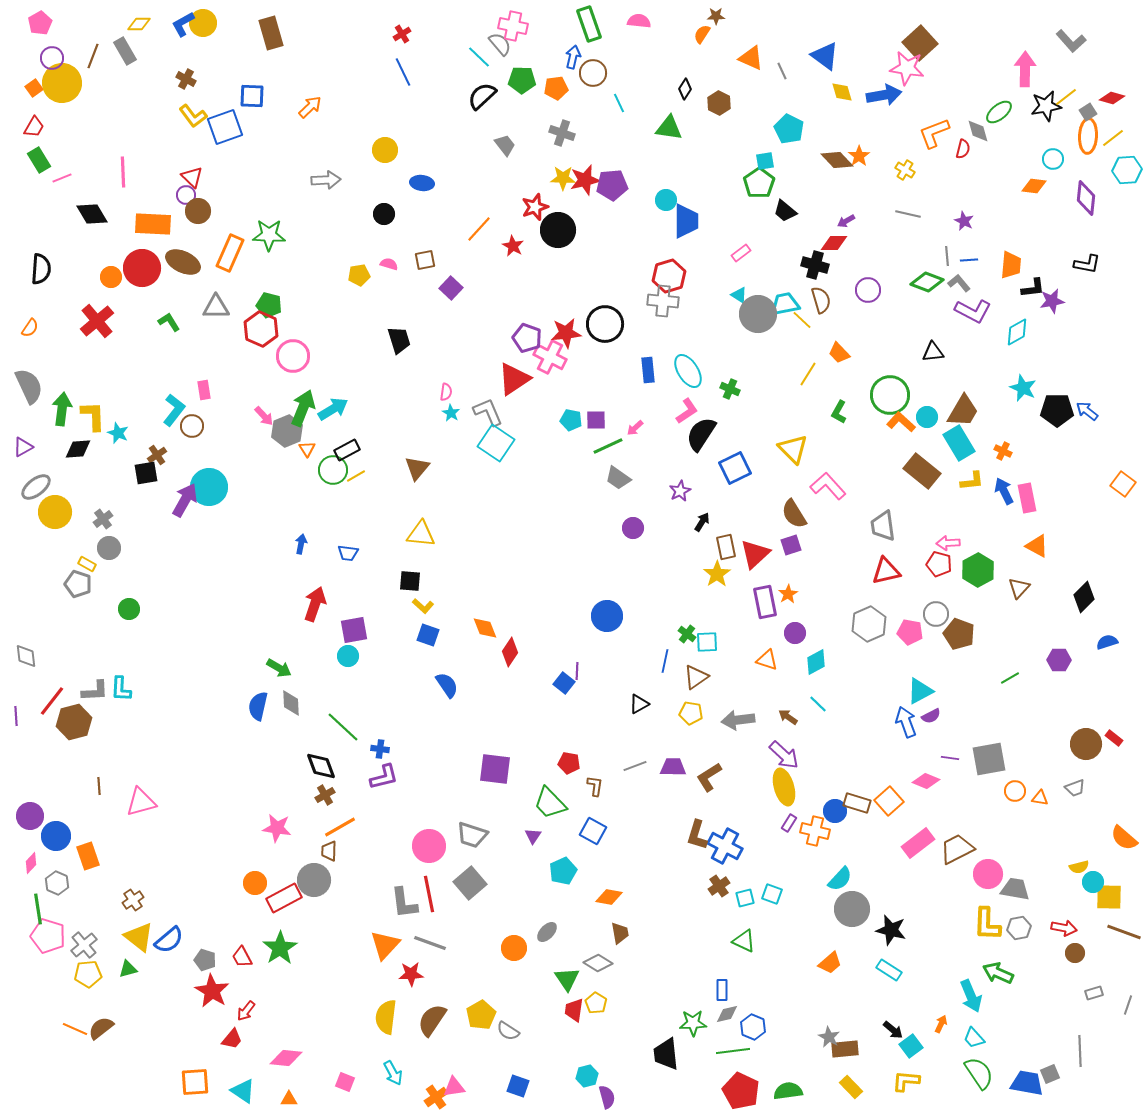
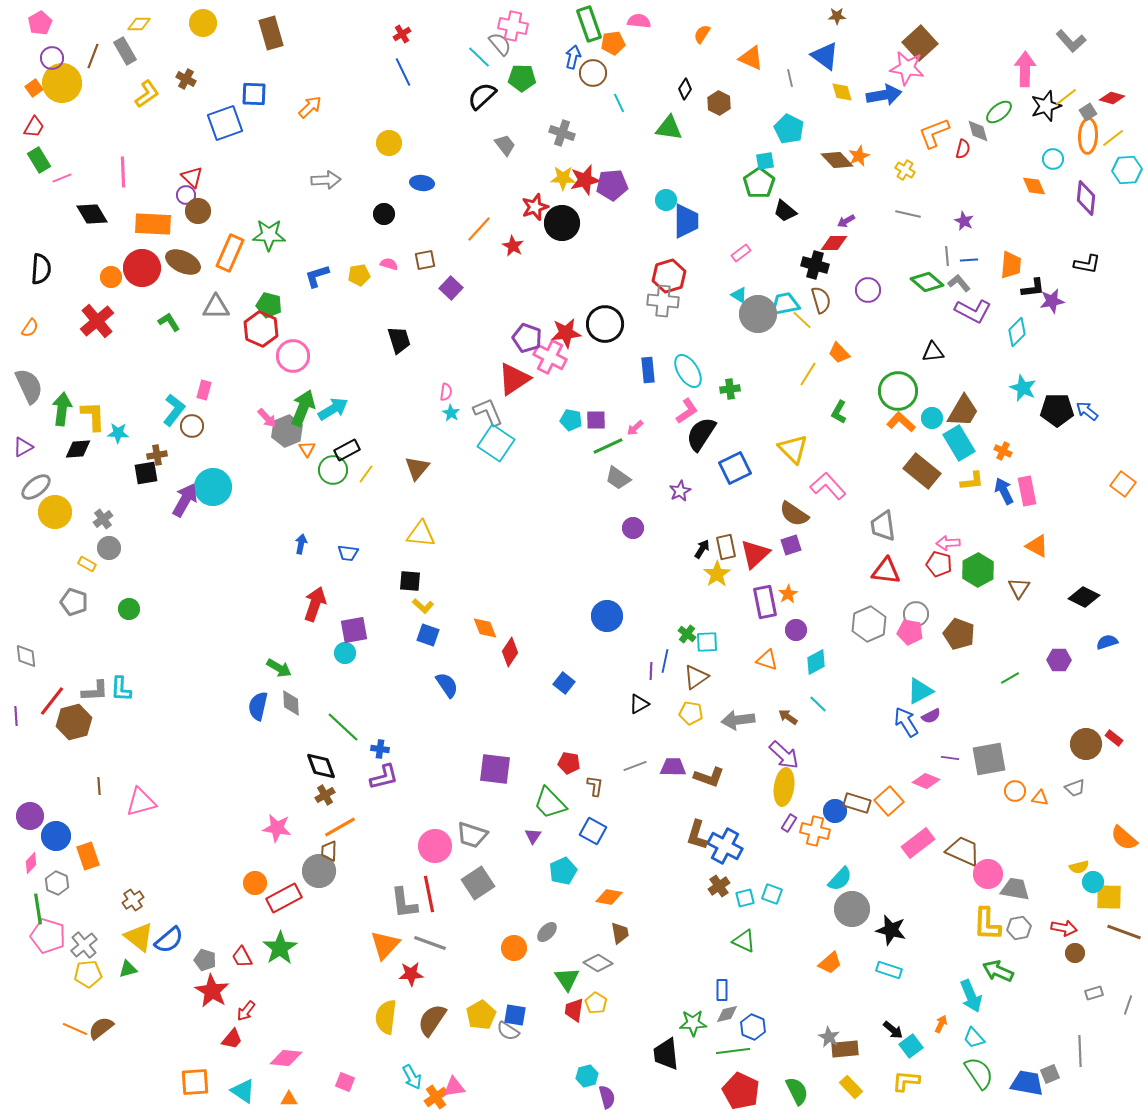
brown star at (716, 16): moved 121 px right
blue L-shape at (183, 24): moved 134 px right, 252 px down; rotated 12 degrees clockwise
gray line at (782, 71): moved 8 px right, 7 px down; rotated 12 degrees clockwise
green pentagon at (522, 80): moved 2 px up
orange pentagon at (556, 88): moved 57 px right, 45 px up
blue square at (252, 96): moved 2 px right, 2 px up
black star at (1046, 106): rotated 8 degrees counterclockwise
yellow L-shape at (193, 116): moved 46 px left, 22 px up; rotated 88 degrees counterclockwise
blue square at (225, 127): moved 4 px up
yellow circle at (385, 150): moved 4 px right, 7 px up
orange star at (859, 156): rotated 10 degrees clockwise
orange diamond at (1034, 186): rotated 60 degrees clockwise
black circle at (558, 230): moved 4 px right, 7 px up
green diamond at (927, 282): rotated 20 degrees clockwise
cyan diamond at (1017, 332): rotated 16 degrees counterclockwise
green cross at (730, 389): rotated 30 degrees counterclockwise
pink rectangle at (204, 390): rotated 24 degrees clockwise
green circle at (890, 395): moved 8 px right, 4 px up
pink arrow at (264, 416): moved 3 px right, 2 px down
cyan circle at (927, 417): moved 5 px right, 1 px down
cyan star at (118, 433): rotated 20 degrees counterclockwise
brown cross at (157, 455): rotated 24 degrees clockwise
yellow line at (356, 476): moved 10 px right, 2 px up; rotated 24 degrees counterclockwise
cyan circle at (209, 487): moved 4 px right
pink rectangle at (1027, 498): moved 7 px up
brown semicircle at (794, 514): rotated 24 degrees counterclockwise
black arrow at (702, 522): moved 27 px down
red triangle at (886, 571): rotated 20 degrees clockwise
gray pentagon at (78, 584): moved 4 px left, 18 px down
brown triangle at (1019, 588): rotated 10 degrees counterclockwise
black diamond at (1084, 597): rotated 72 degrees clockwise
gray circle at (936, 614): moved 20 px left
purple circle at (795, 633): moved 1 px right, 3 px up
cyan circle at (348, 656): moved 3 px left, 3 px up
purple line at (577, 671): moved 74 px right
blue arrow at (906, 722): rotated 12 degrees counterclockwise
brown L-shape at (709, 777): rotated 128 degrees counterclockwise
yellow ellipse at (784, 787): rotated 24 degrees clockwise
pink circle at (429, 846): moved 6 px right
brown trapezoid at (957, 849): moved 6 px right, 2 px down; rotated 51 degrees clockwise
gray circle at (314, 880): moved 5 px right, 9 px up
gray square at (470, 883): moved 8 px right; rotated 8 degrees clockwise
cyan rectangle at (889, 970): rotated 15 degrees counterclockwise
green arrow at (998, 973): moved 2 px up
cyan arrow at (393, 1073): moved 19 px right, 4 px down
blue square at (518, 1086): moved 3 px left, 71 px up; rotated 10 degrees counterclockwise
green semicircle at (788, 1091): moved 9 px right; rotated 72 degrees clockwise
